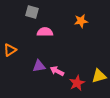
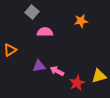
gray square: rotated 24 degrees clockwise
